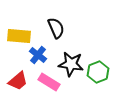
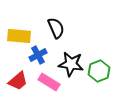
blue cross: rotated 24 degrees clockwise
green hexagon: moved 1 px right, 1 px up
